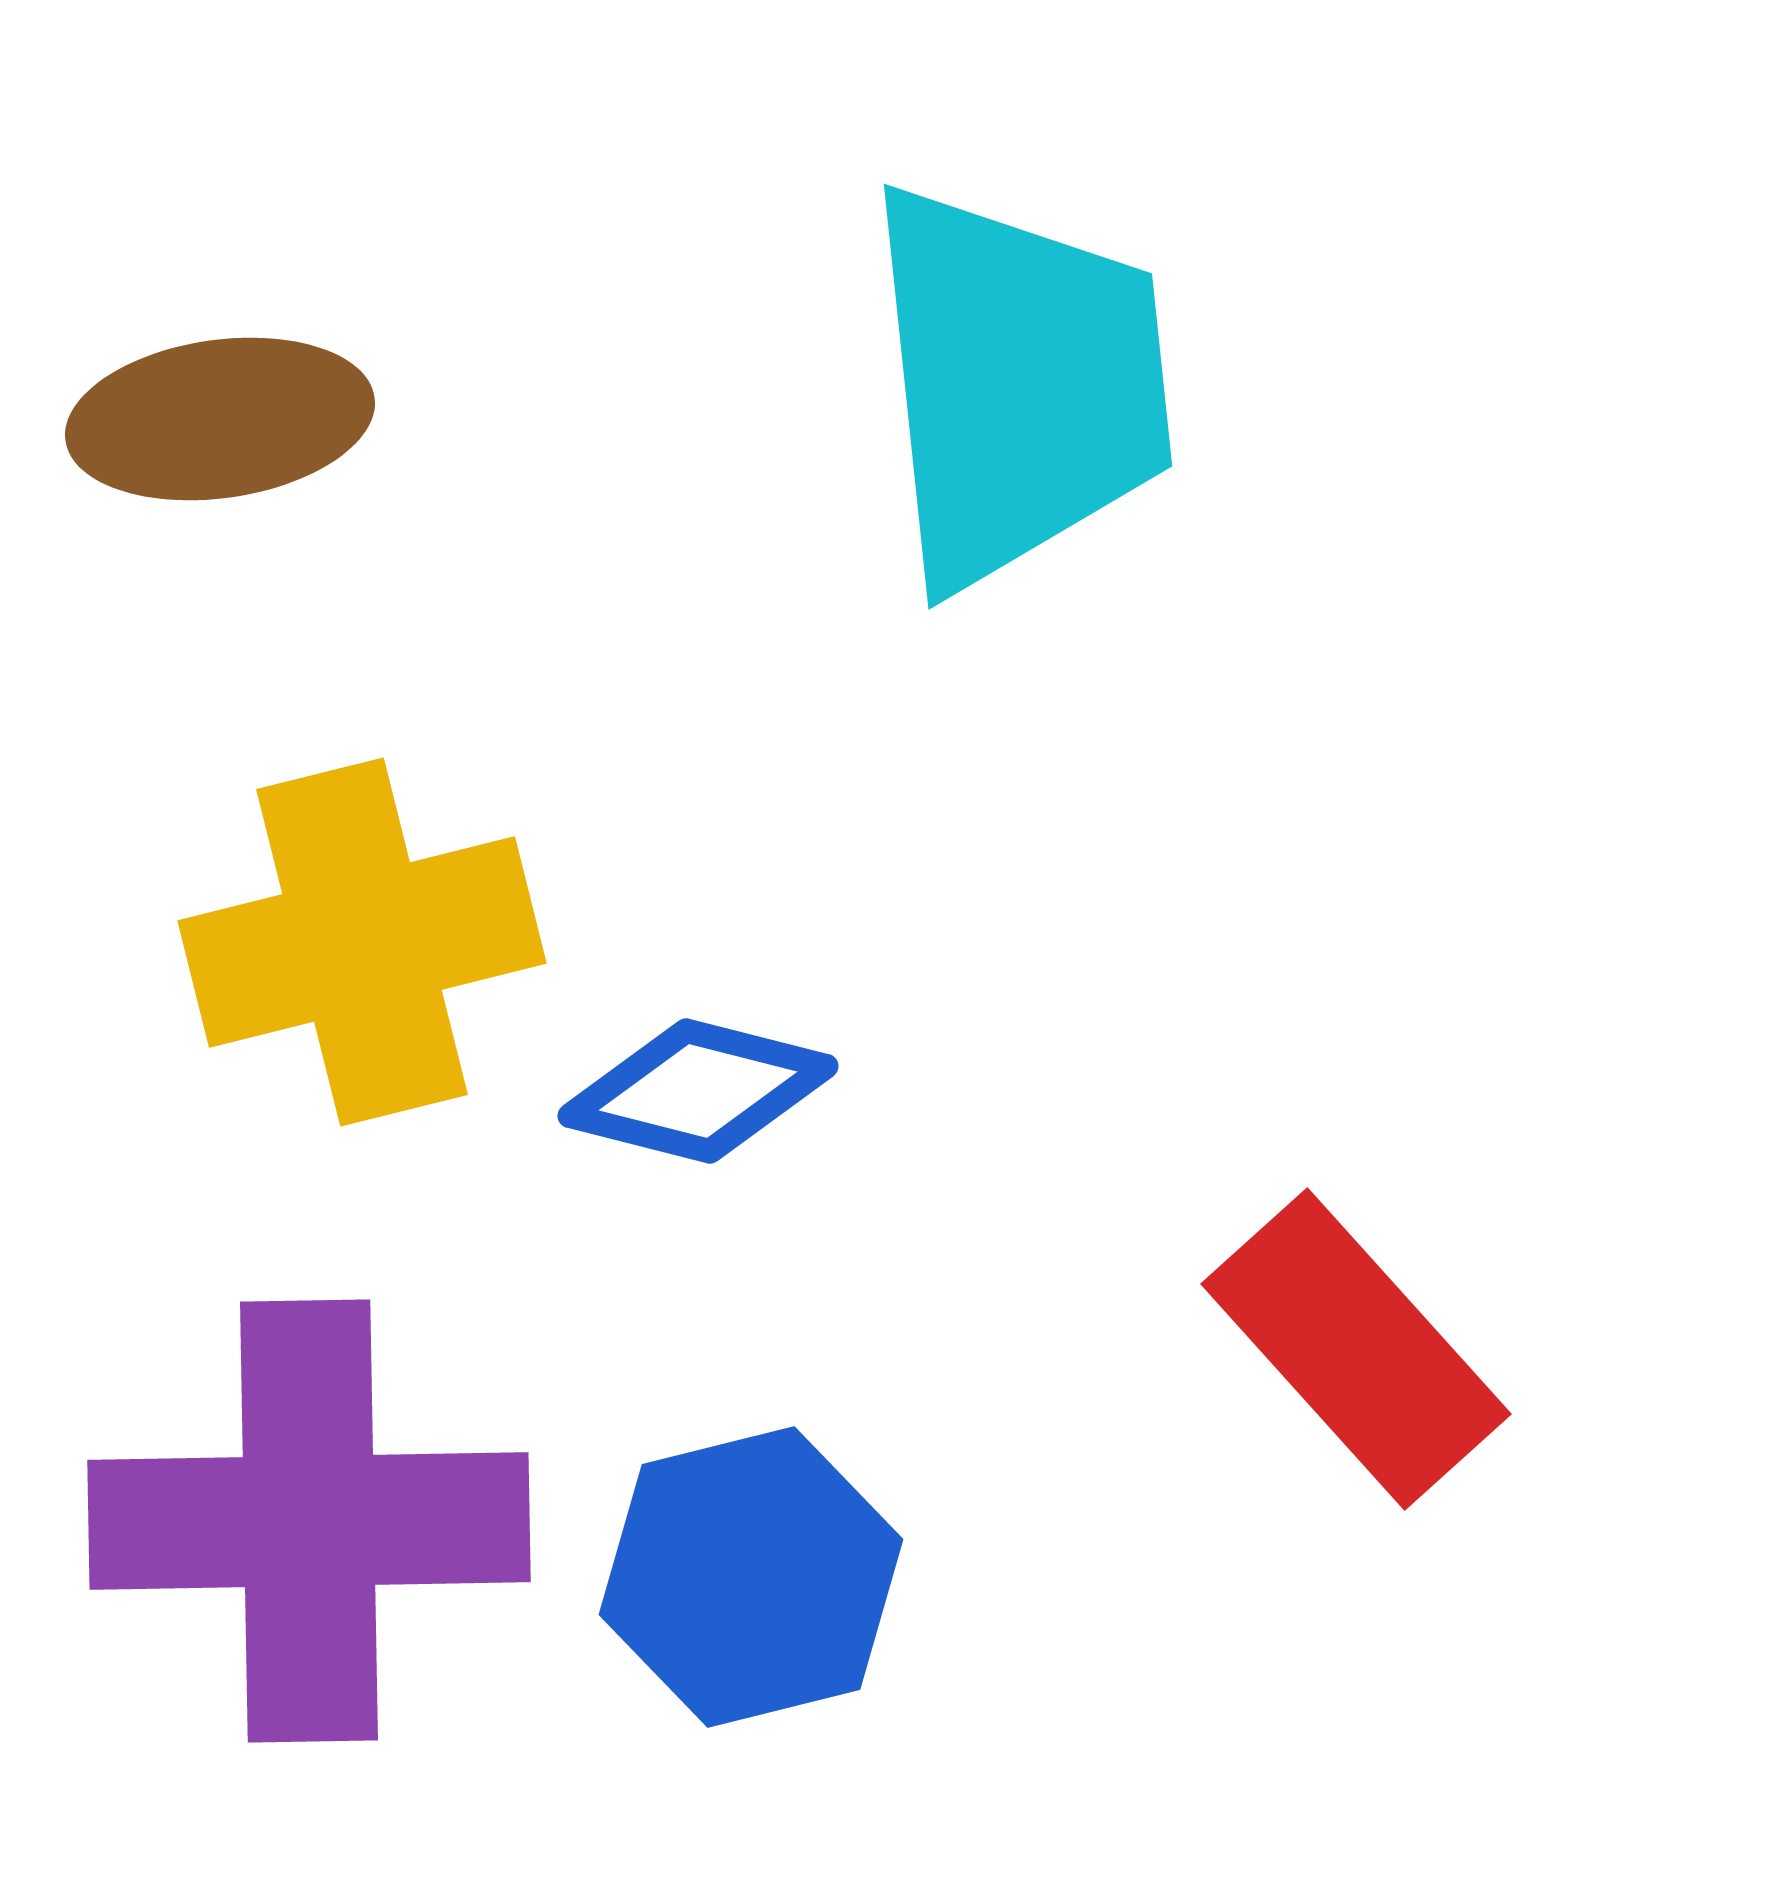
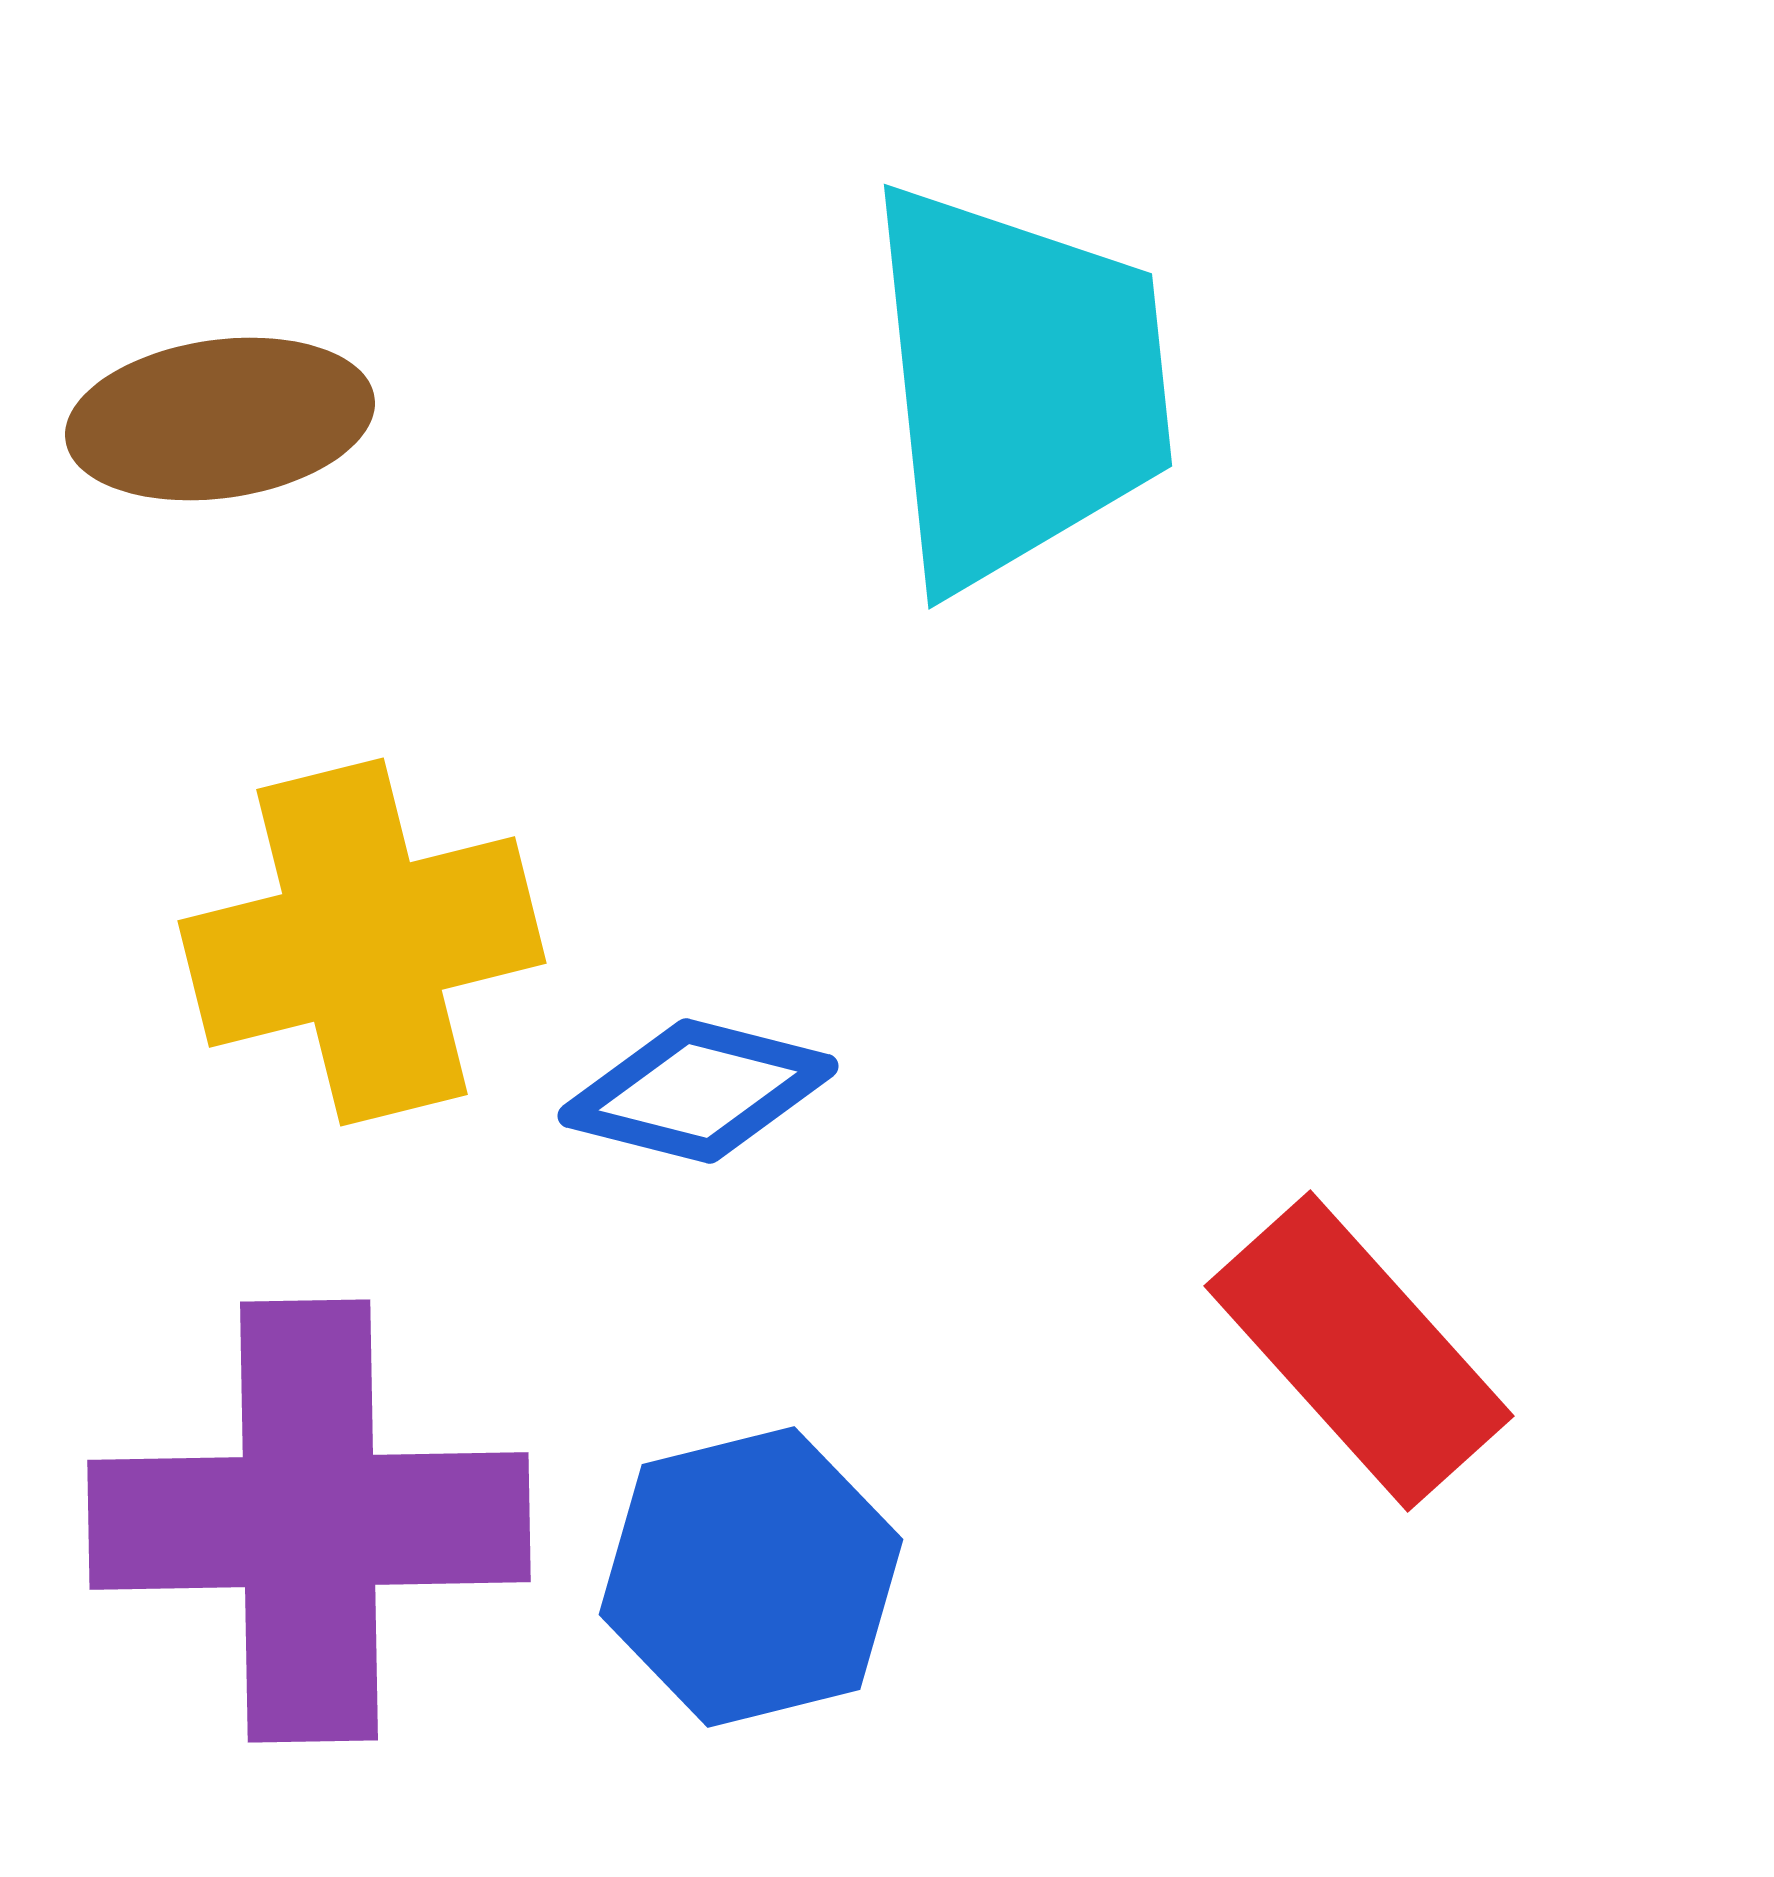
red rectangle: moved 3 px right, 2 px down
